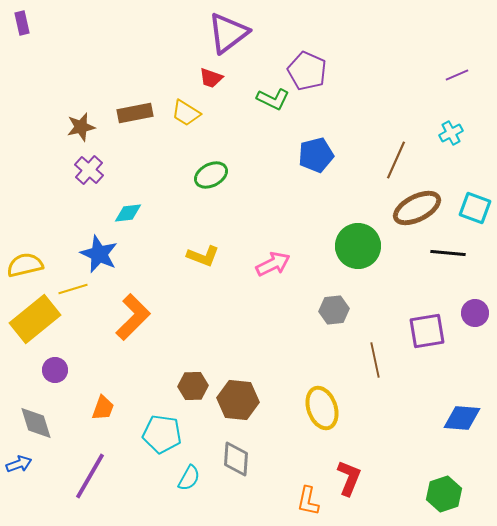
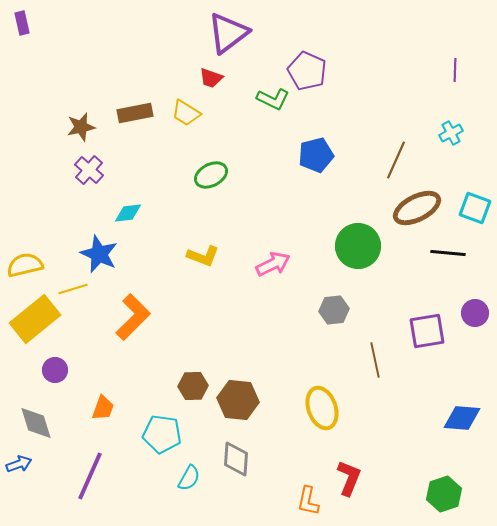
purple line at (457, 75): moved 2 px left, 5 px up; rotated 65 degrees counterclockwise
purple line at (90, 476): rotated 6 degrees counterclockwise
